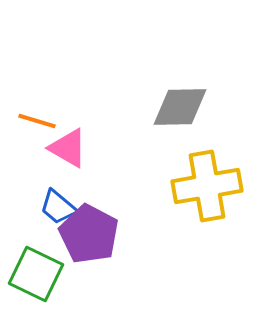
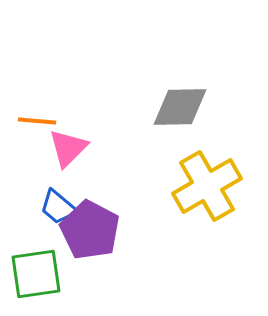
orange line: rotated 12 degrees counterclockwise
pink triangle: rotated 45 degrees clockwise
yellow cross: rotated 20 degrees counterclockwise
purple pentagon: moved 1 px right, 4 px up
green square: rotated 34 degrees counterclockwise
